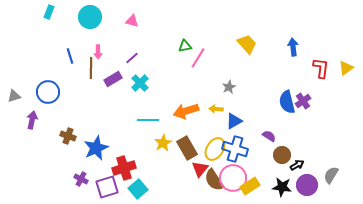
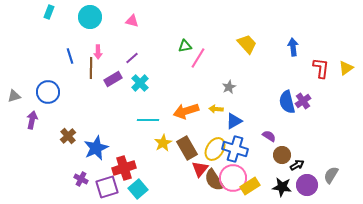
brown cross at (68, 136): rotated 28 degrees clockwise
